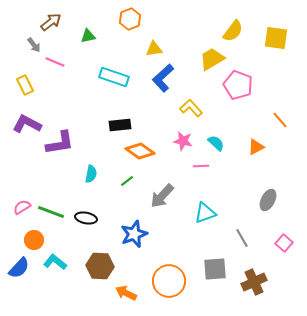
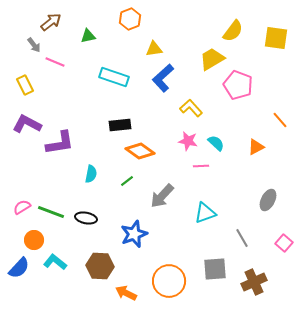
pink star at (183, 141): moved 5 px right
